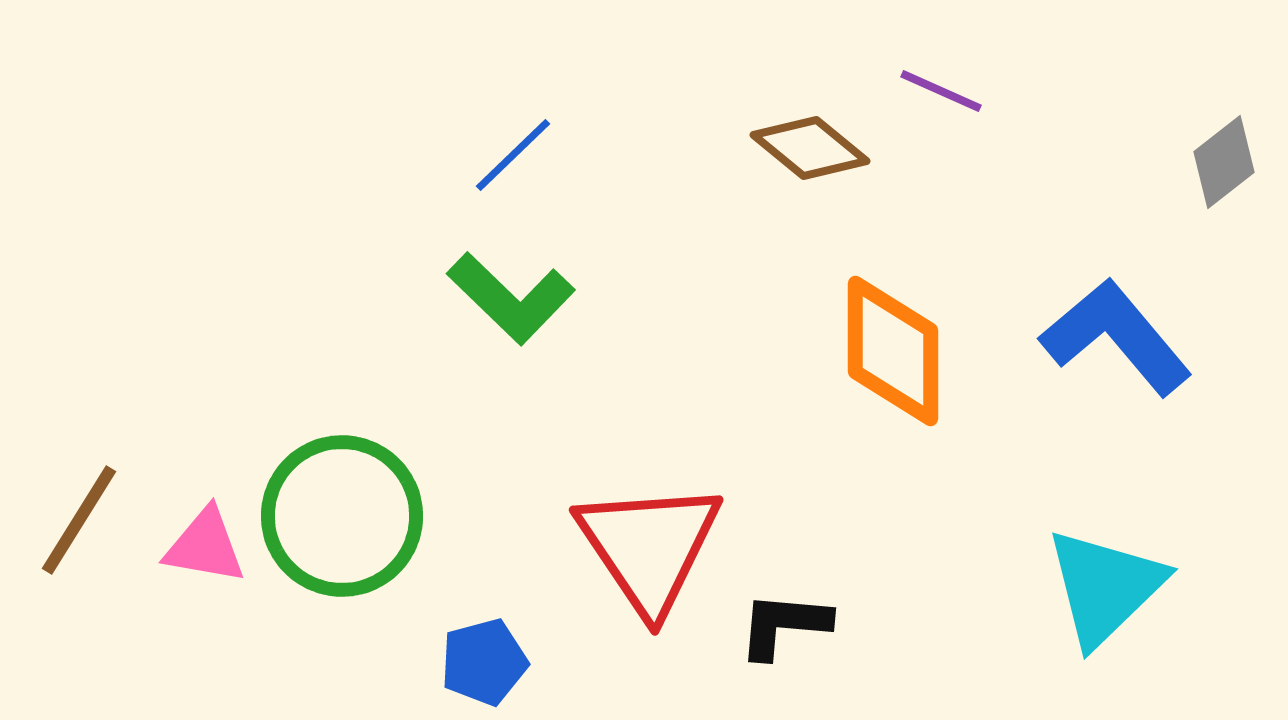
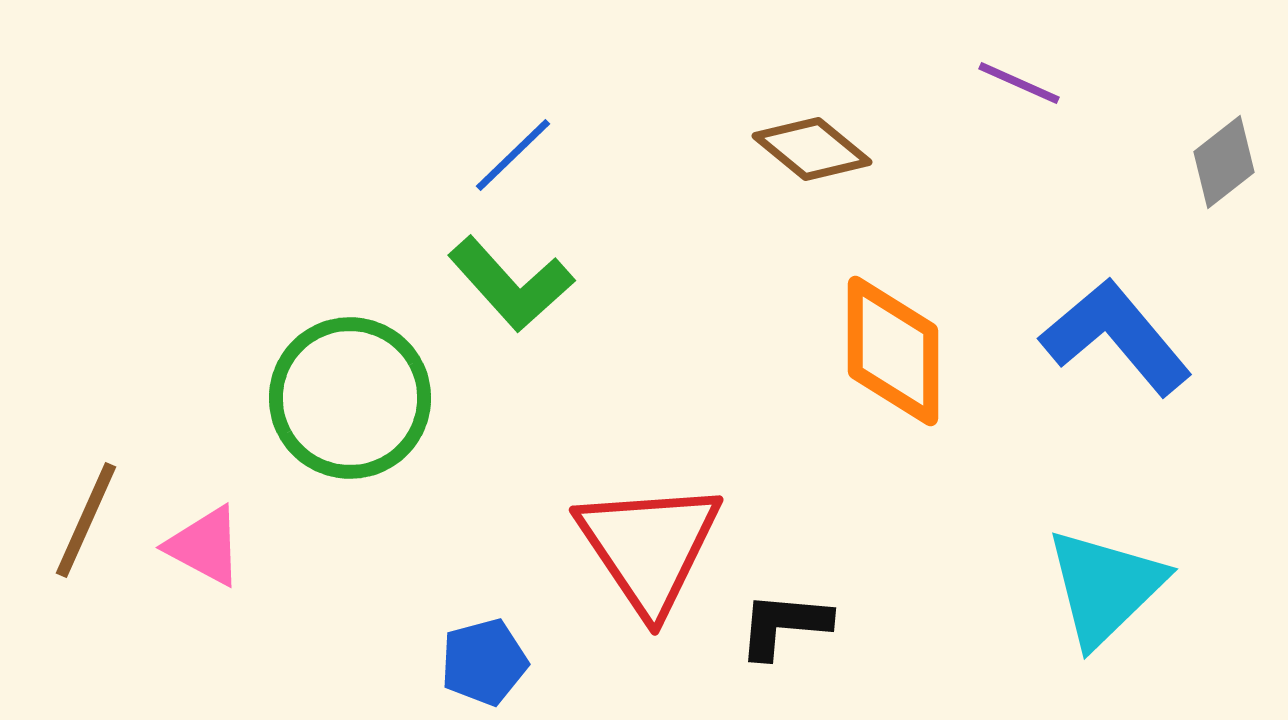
purple line: moved 78 px right, 8 px up
brown diamond: moved 2 px right, 1 px down
green L-shape: moved 14 px up; rotated 4 degrees clockwise
green circle: moved 8 px right, 118 px up
brown line: moved 7 px right; rotated 8 degrees counterclockwise
pink triangle: rotated 18 degrees clockwise
